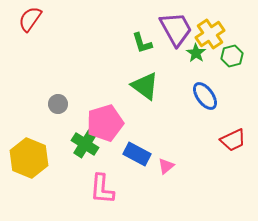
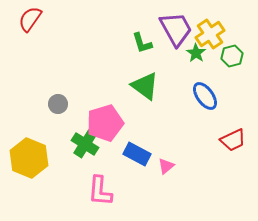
pink L-shape: moved 2 px left, 2 px down
